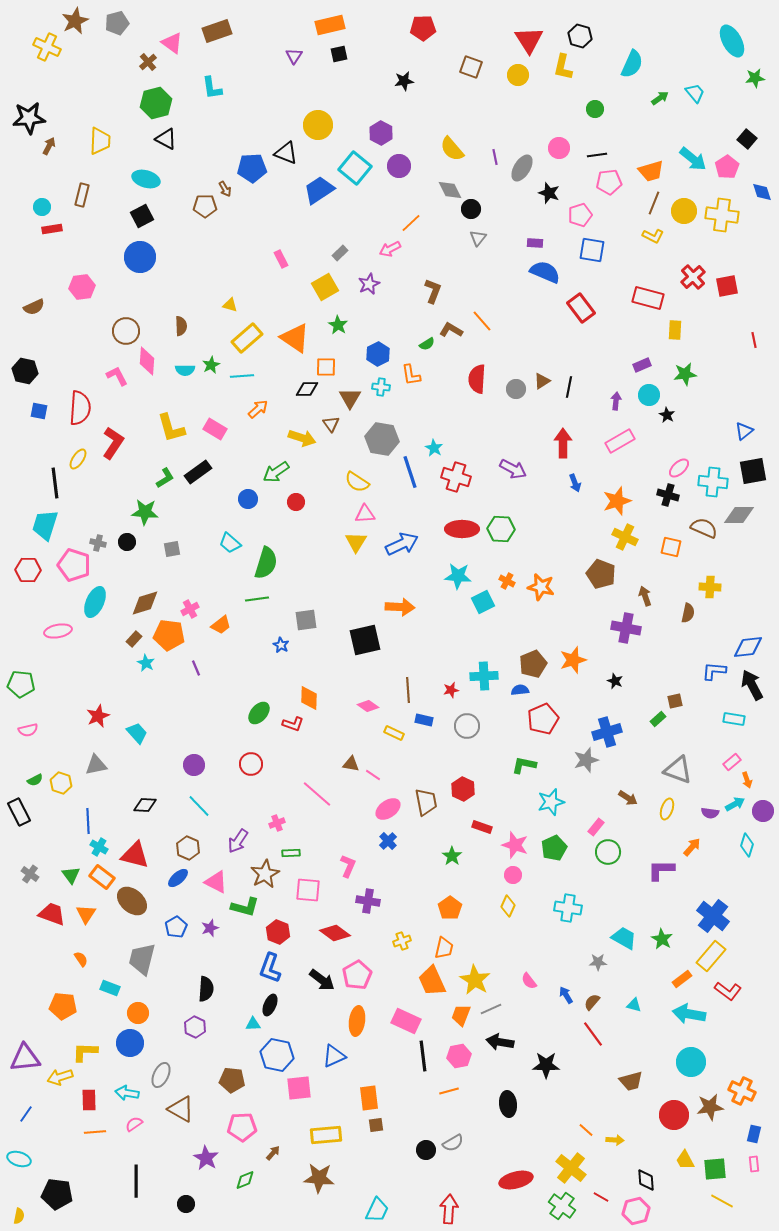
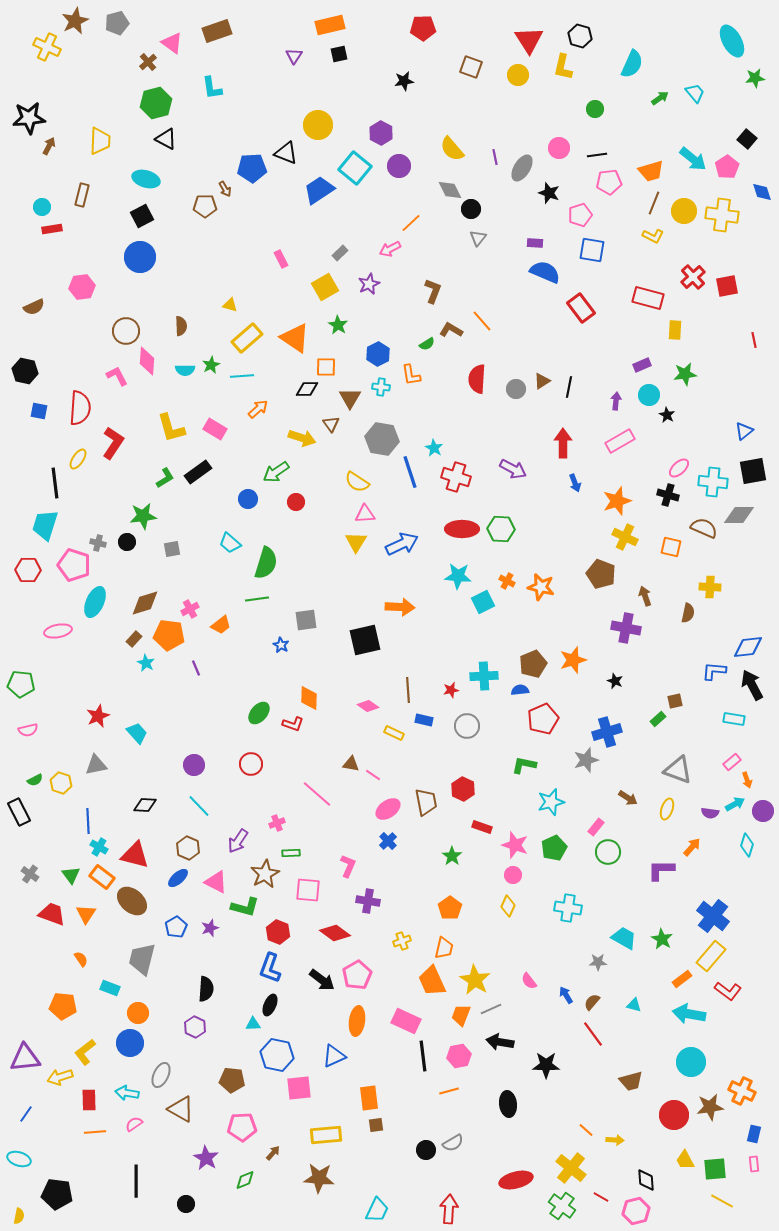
green star at (145, 512): moved 2 px left, 4 px down; rotated 12 degrees counterclockwise
yellow L-shape at (85, 1052): rotated 40 degrees counterclockwise
